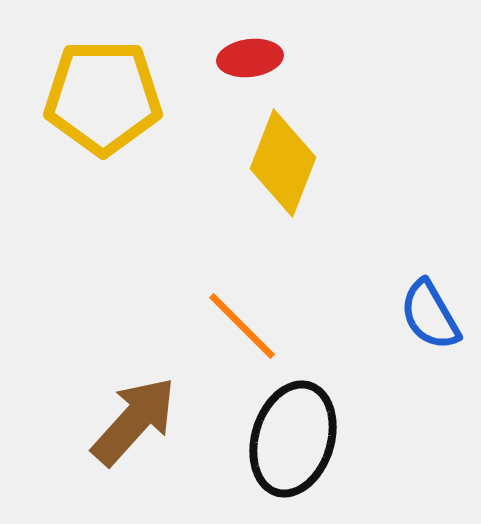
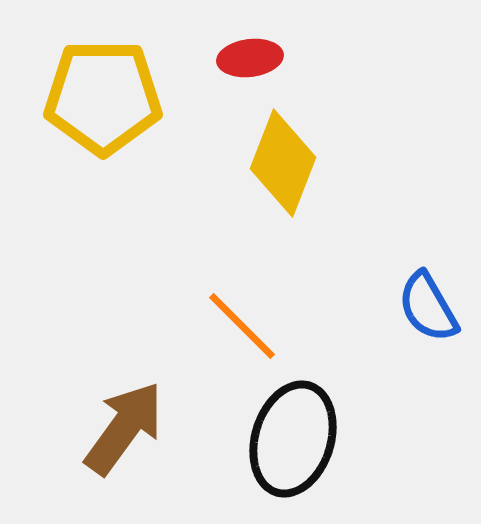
blue semicircle: moved 2 px left, 8 px up
brown arrow: moved 10 px left, 7 px down; rotated 6 degrees counterclockwise
